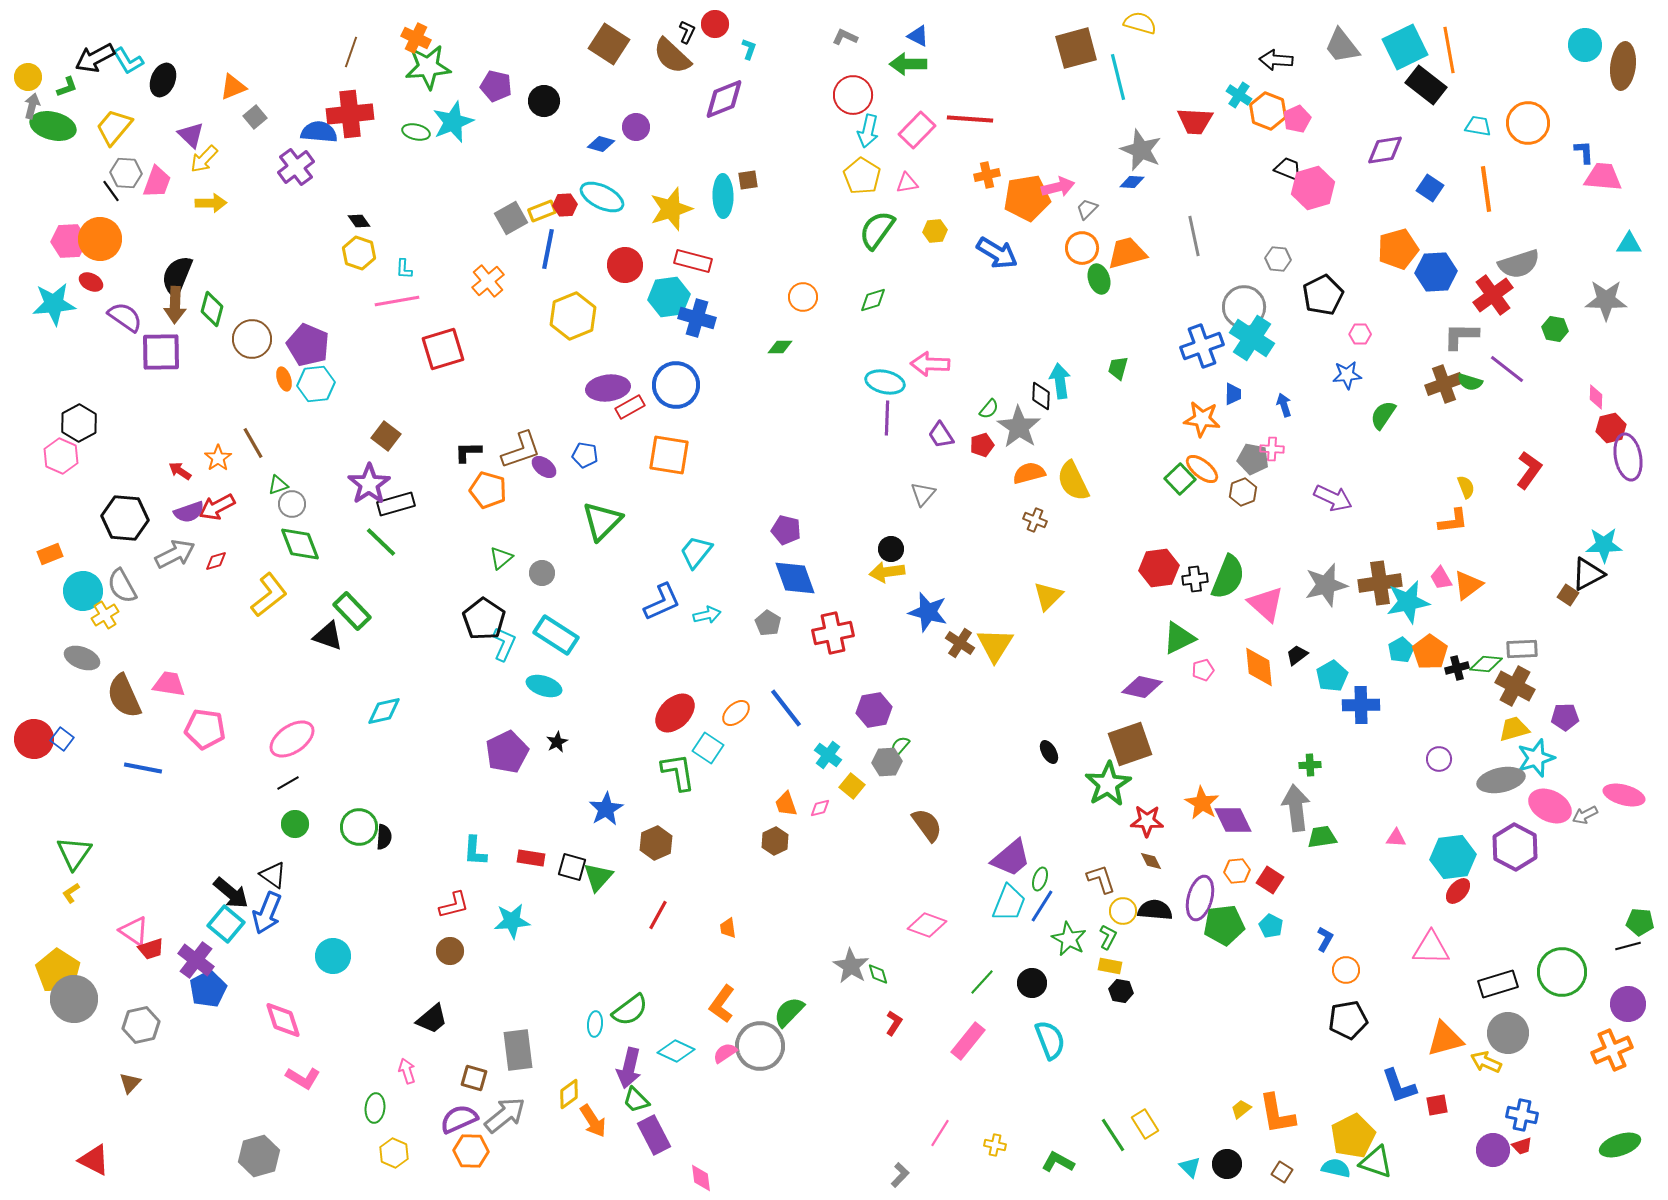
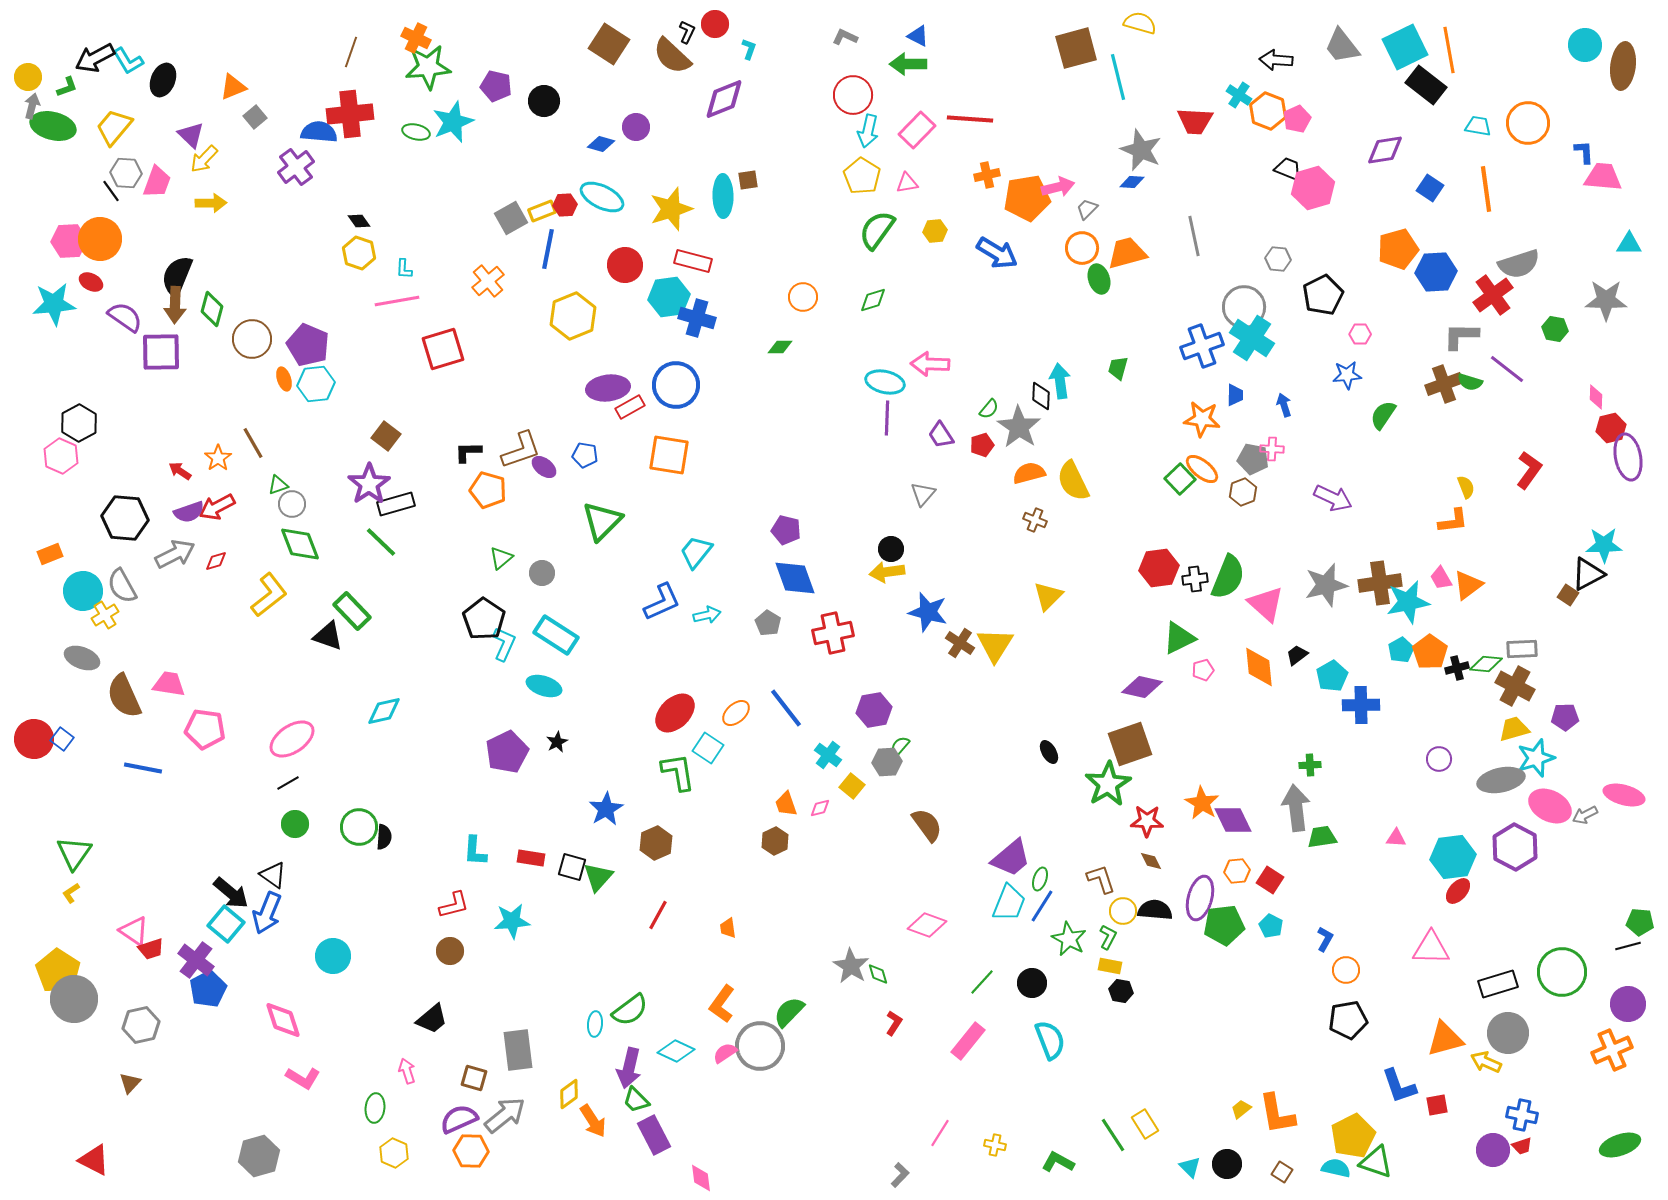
blue trapezoid at (1233, 394): moved 2 px right, 1 px down
